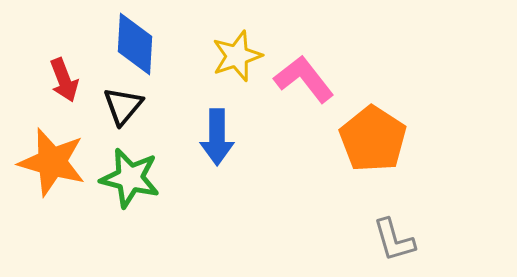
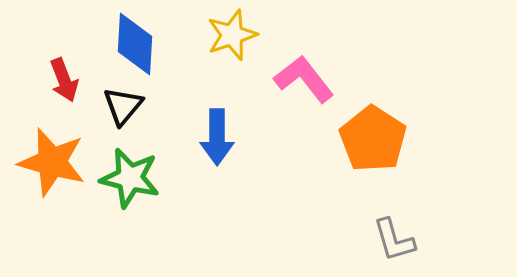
yellow star: moved 5 px left, 21 px up
